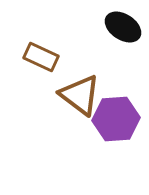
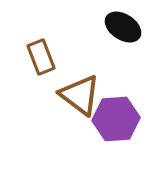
brown rectangle: rotated 44 degrees clockwise
